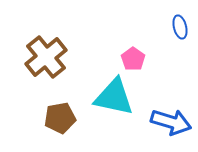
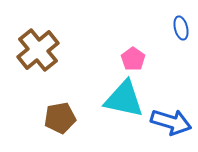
blue ellipse: moved 1 px right, 1 px down
brown cross: moved 8 px left, 7 px up
cyan triangle: moved 10 px right, 2 px down
